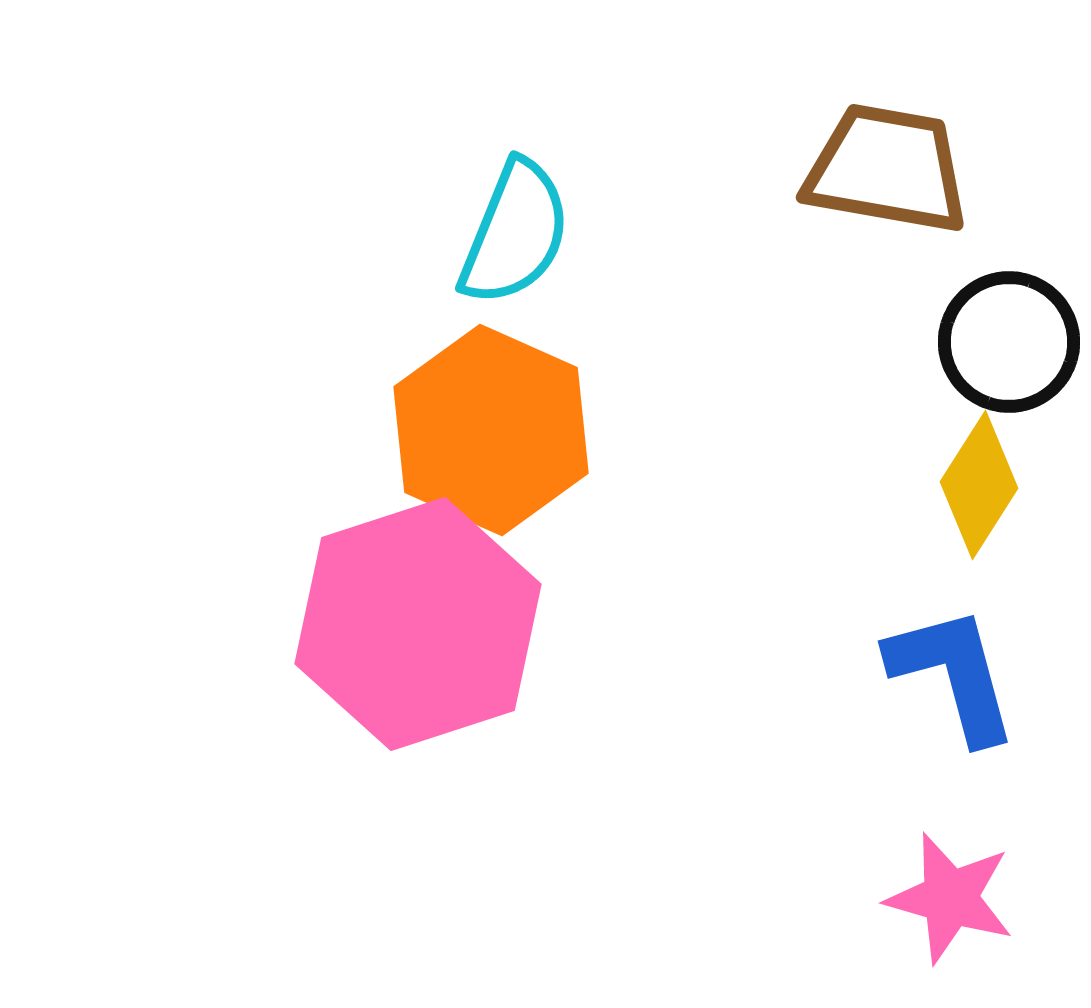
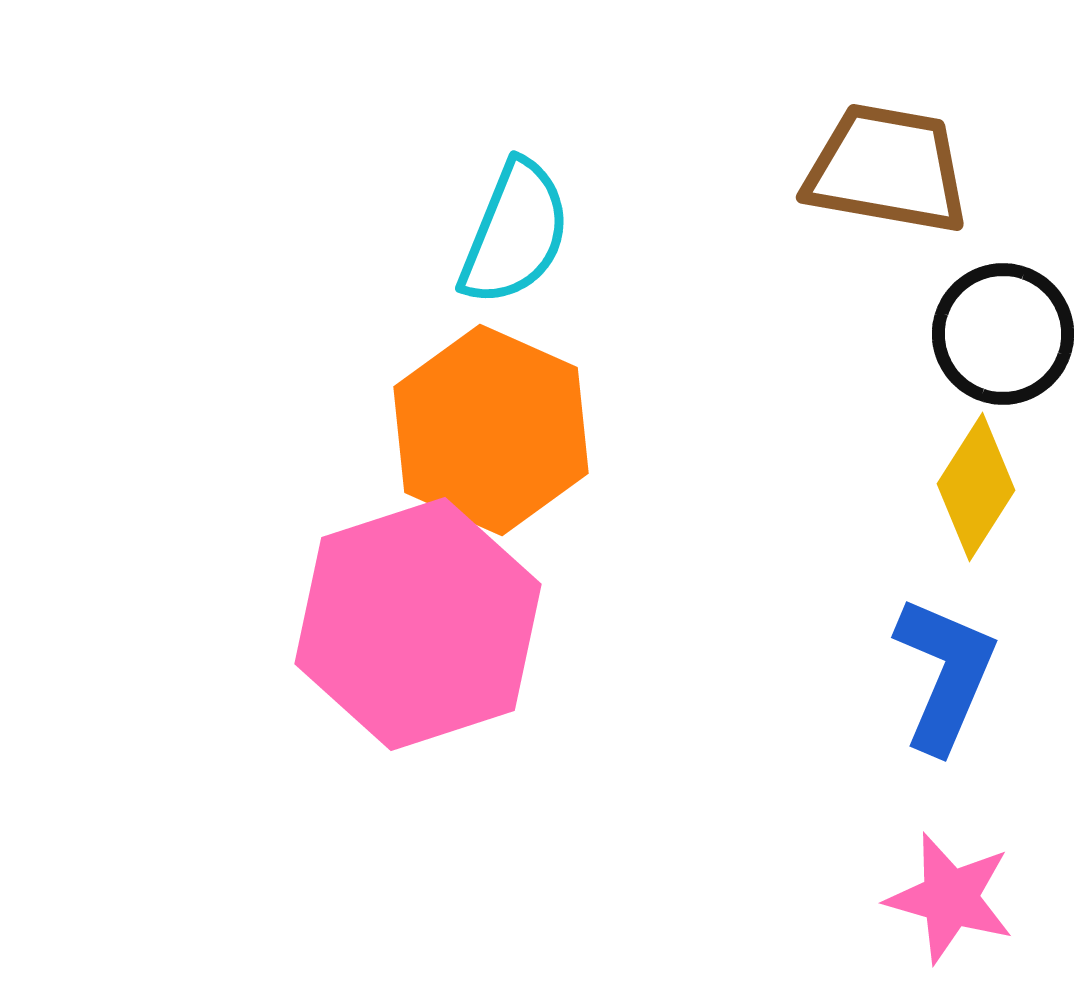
black circle: moved 6 px left, 8 px up
yellow diamond: moved 3 px left, 2 px down
blue L-shape: moved 8 px left; rotated 38 degrees clockwise
